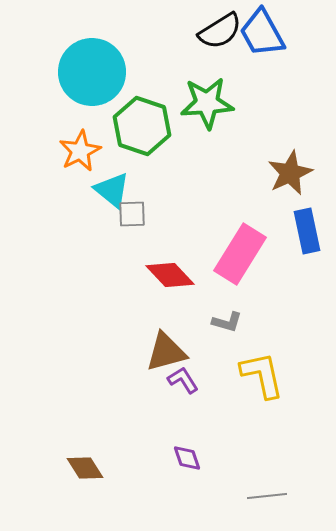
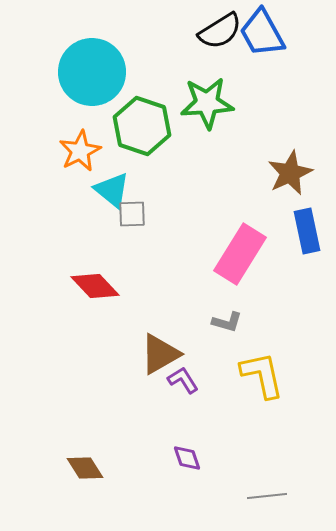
red diamond: moved 75 px left, 11 px down
brown triangle: moved 6 px left, 2 px down; rotated 15 degrees counterclockwise
